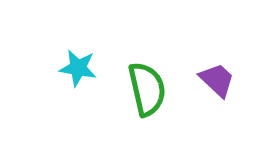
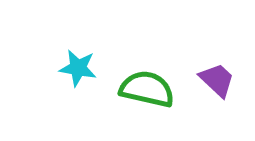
green semicircle: rotated 64 degrees counterclockwise
